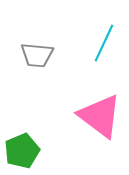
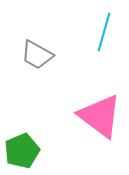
cyan line: moved 11 px up; rotated 9 degrees counterclockwise
gray trapezoid: rotated 24 degrees clockwise
